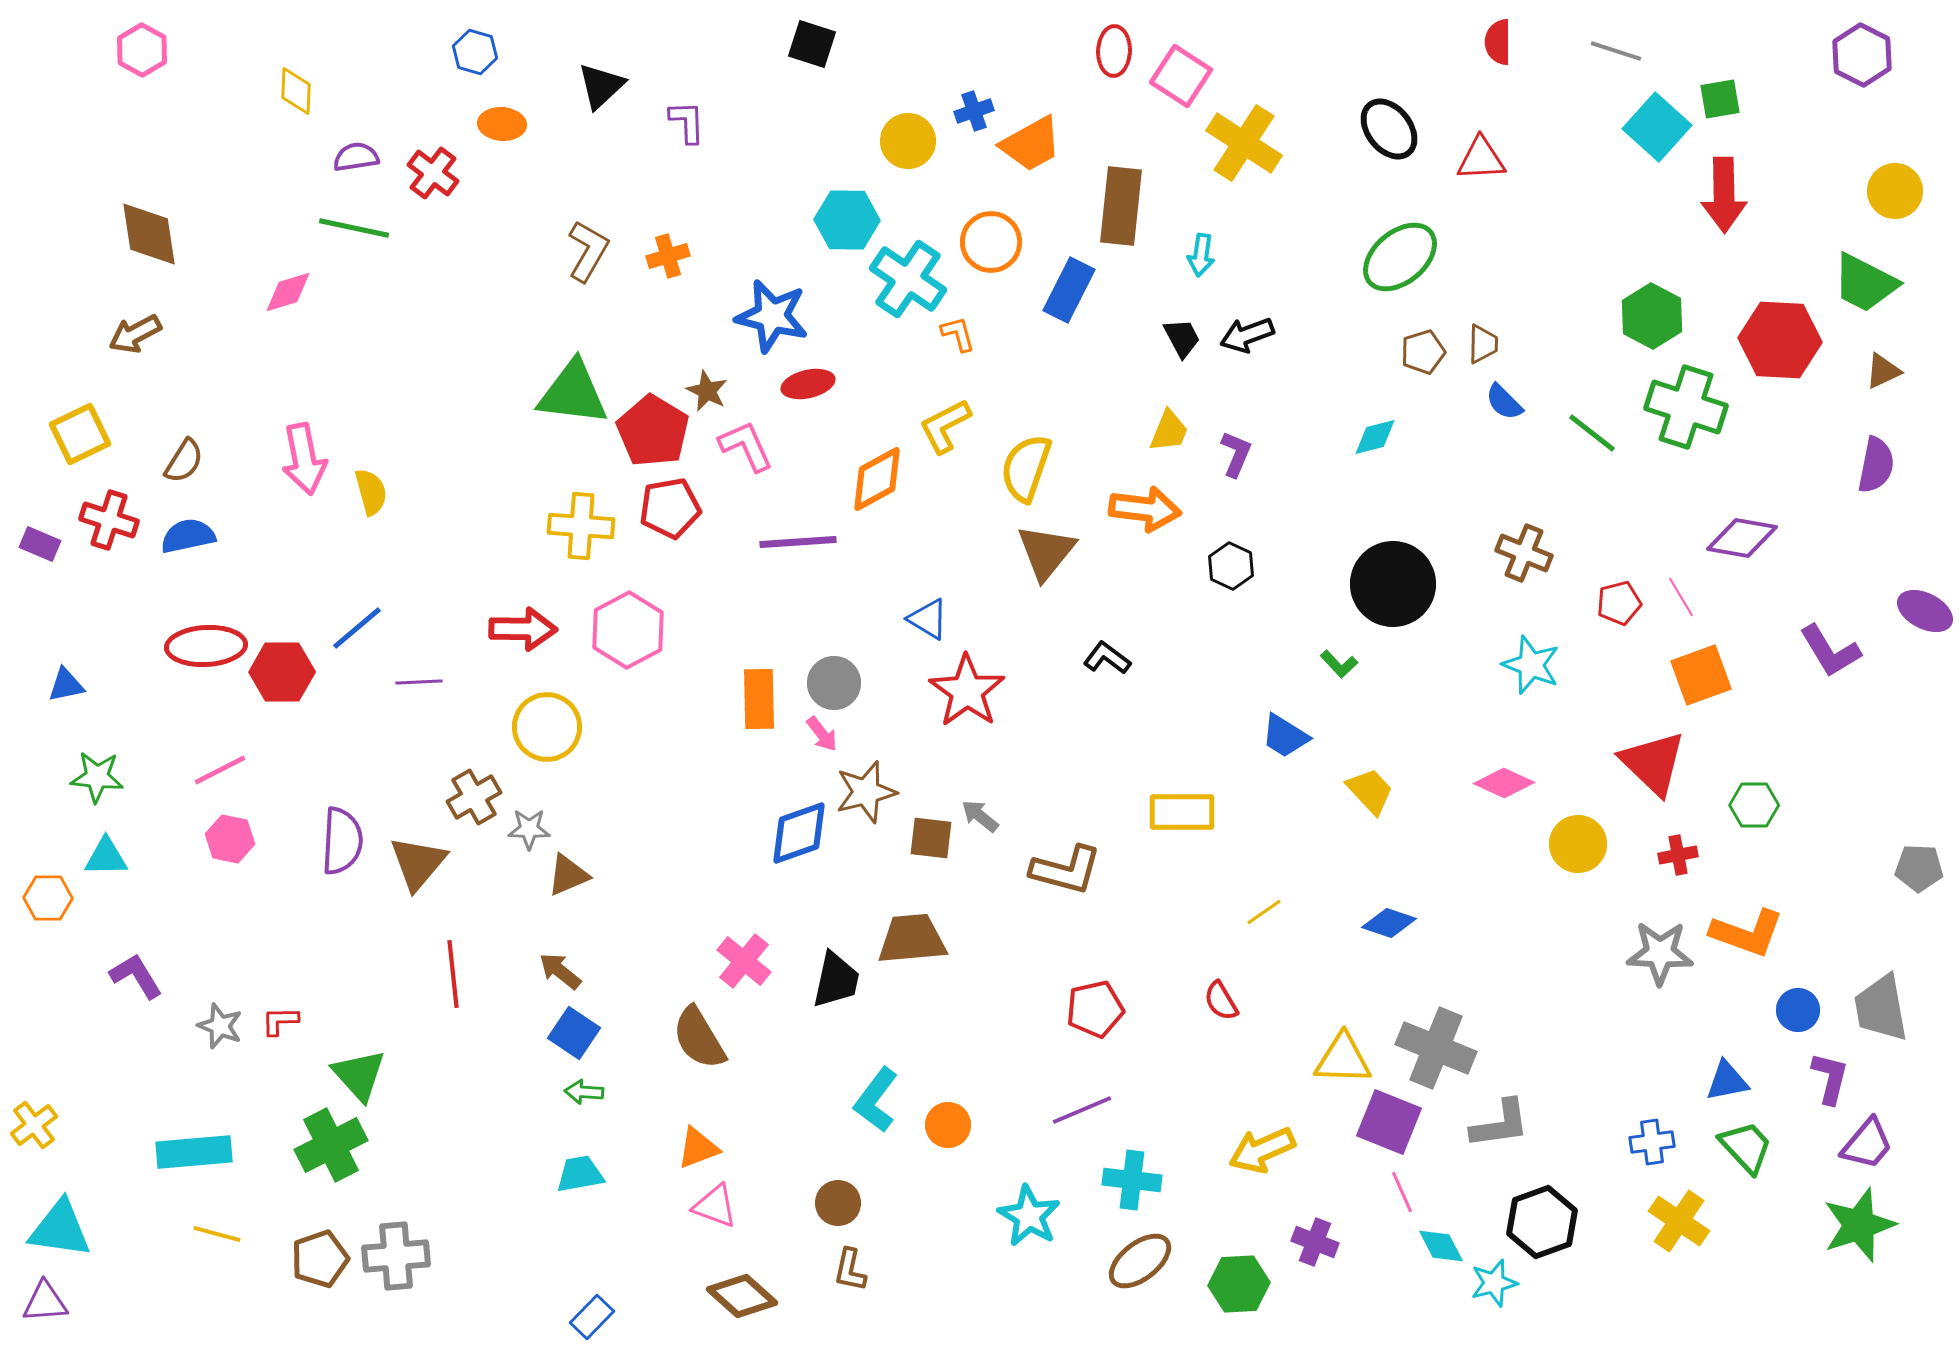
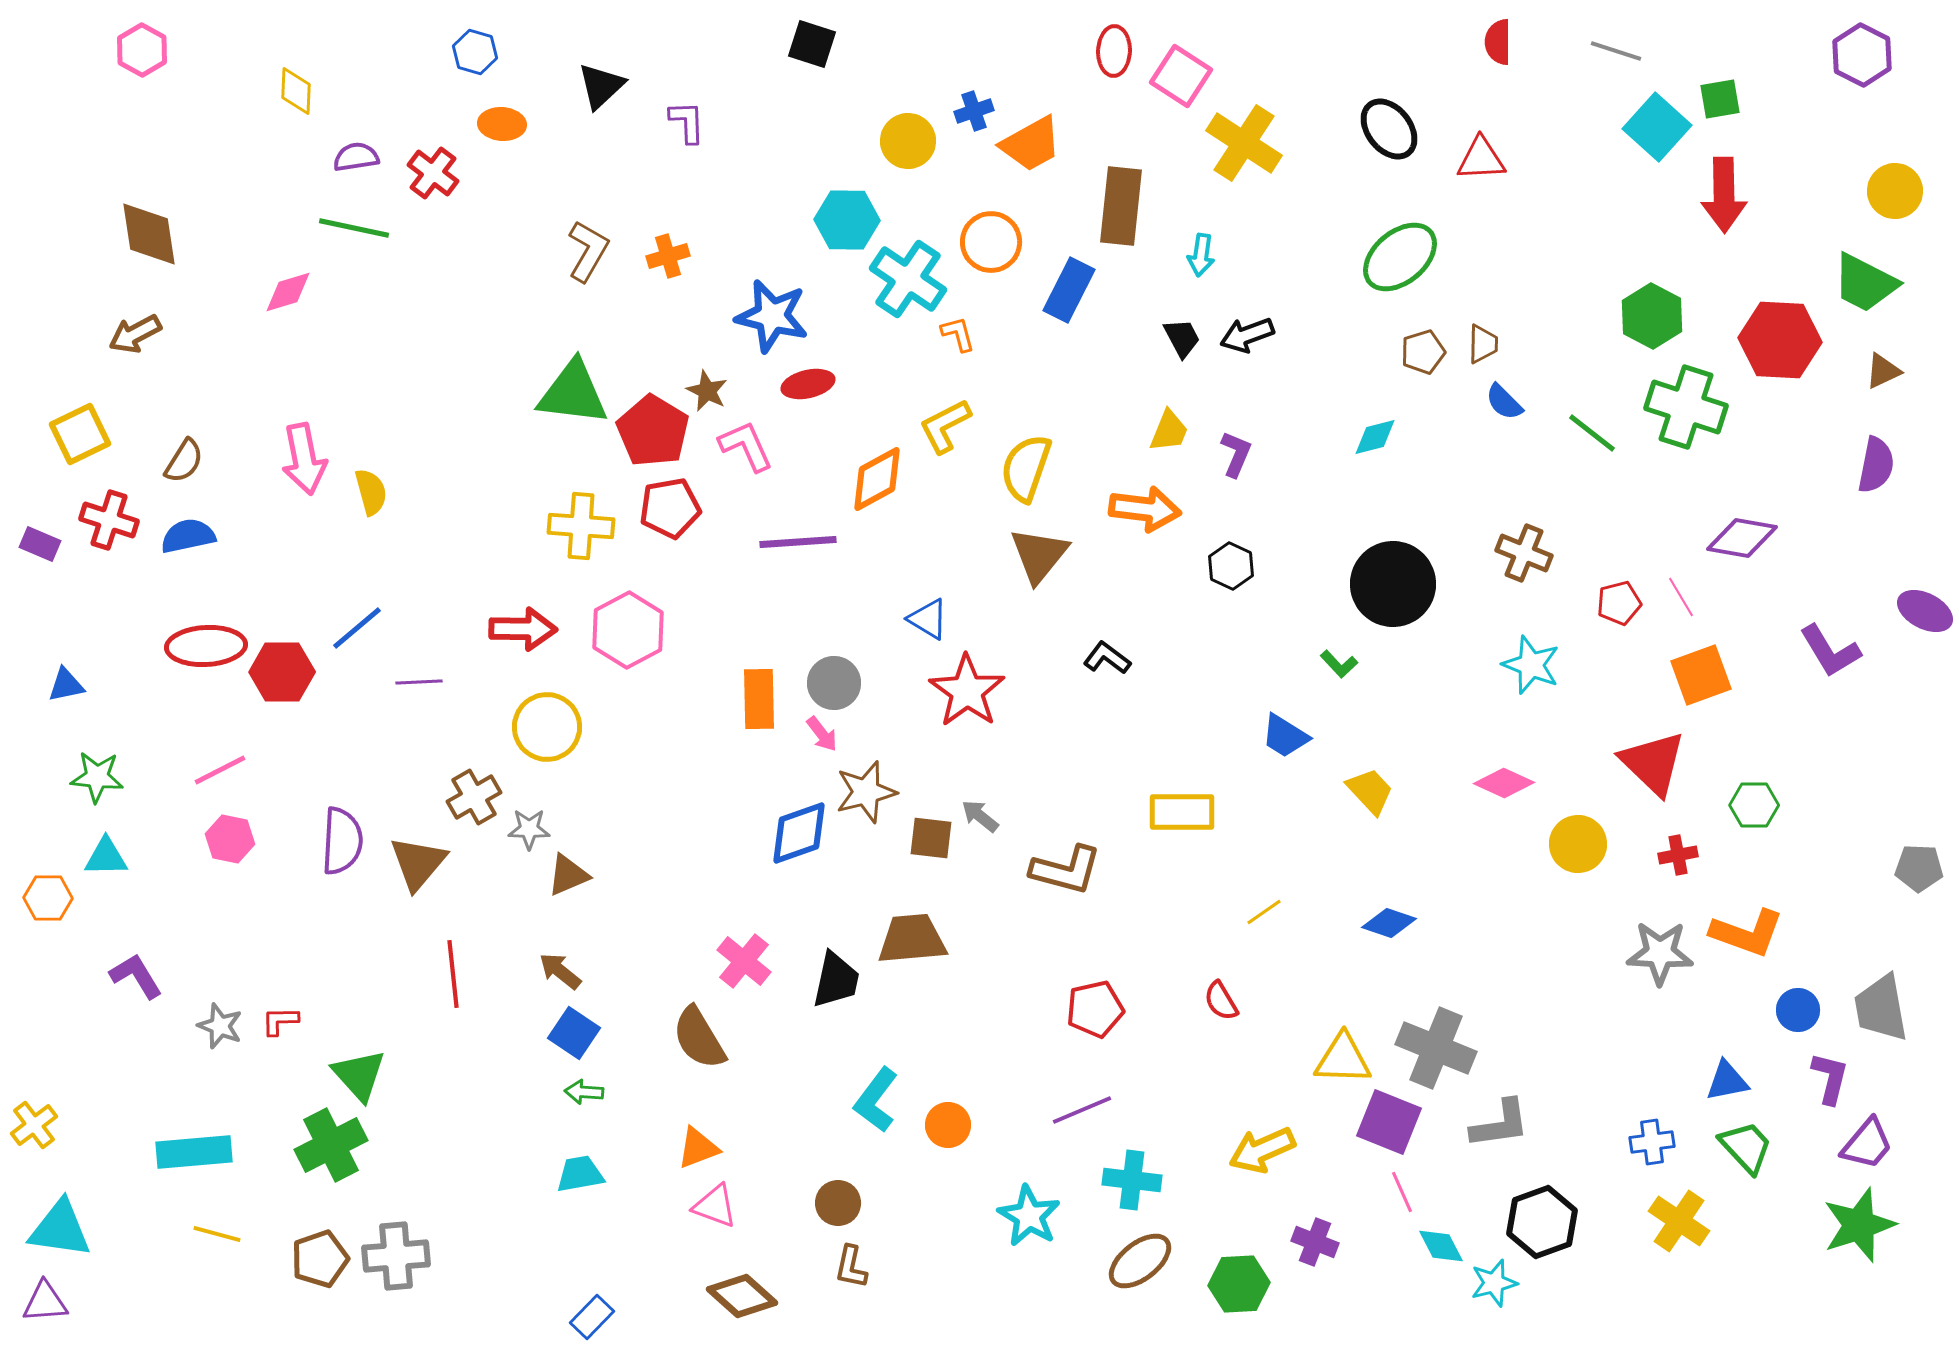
brown triangle at (1046, 552): moved 7 px left, 3 px down
brown L-shape at (850, 1270): moved 1 px right, 3 px up
